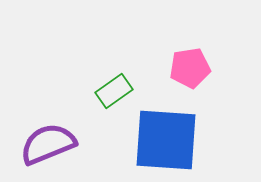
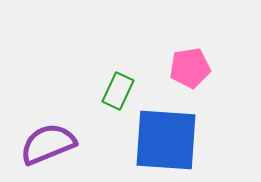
green rectangle: moved 4 px right; rotated 30 degrees counterclockwise
